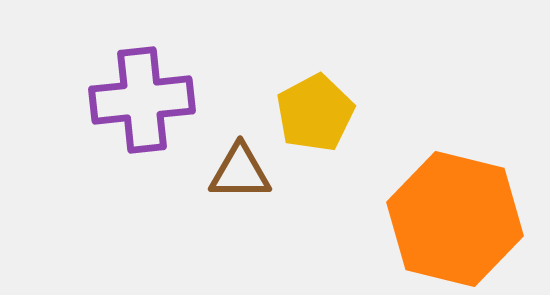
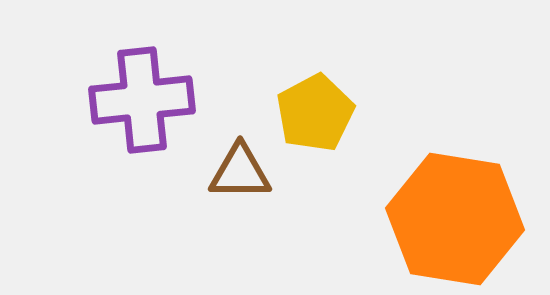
orange hexagon: rotated 5 degrees counterclockwise
